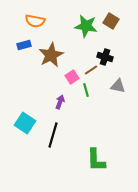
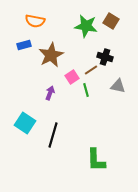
purple arrow: moved 10 px left, 9 px up
